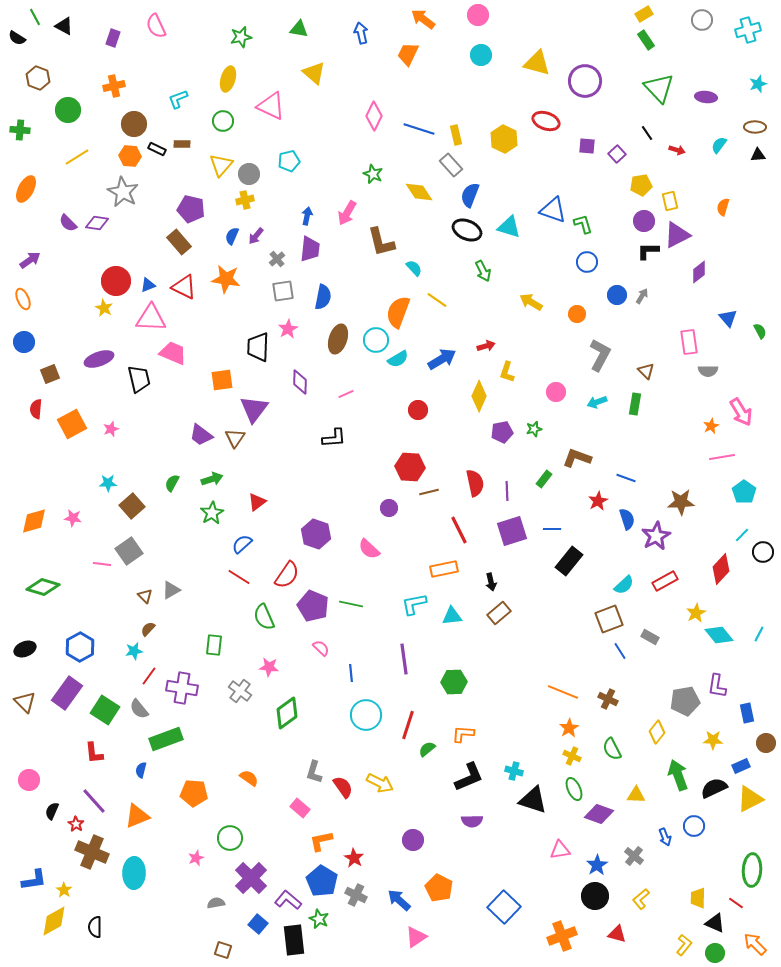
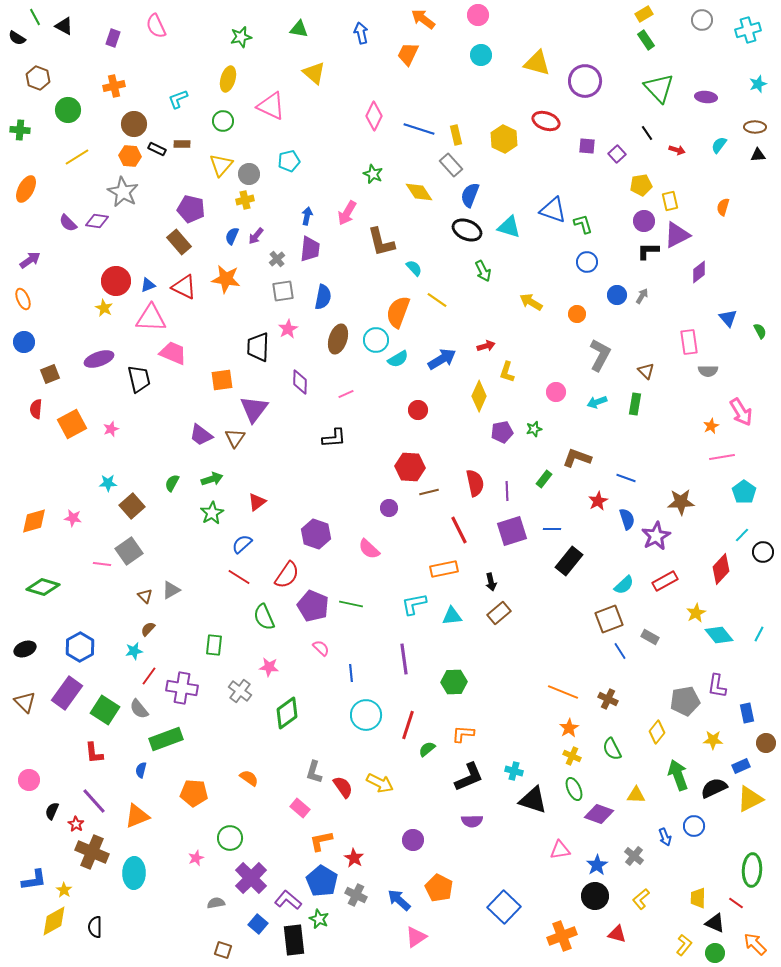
purple diamond at (97, 223): moved 2 px up
